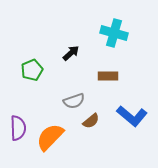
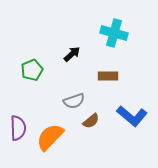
black arrow: moved 1 px right, 1 px down
